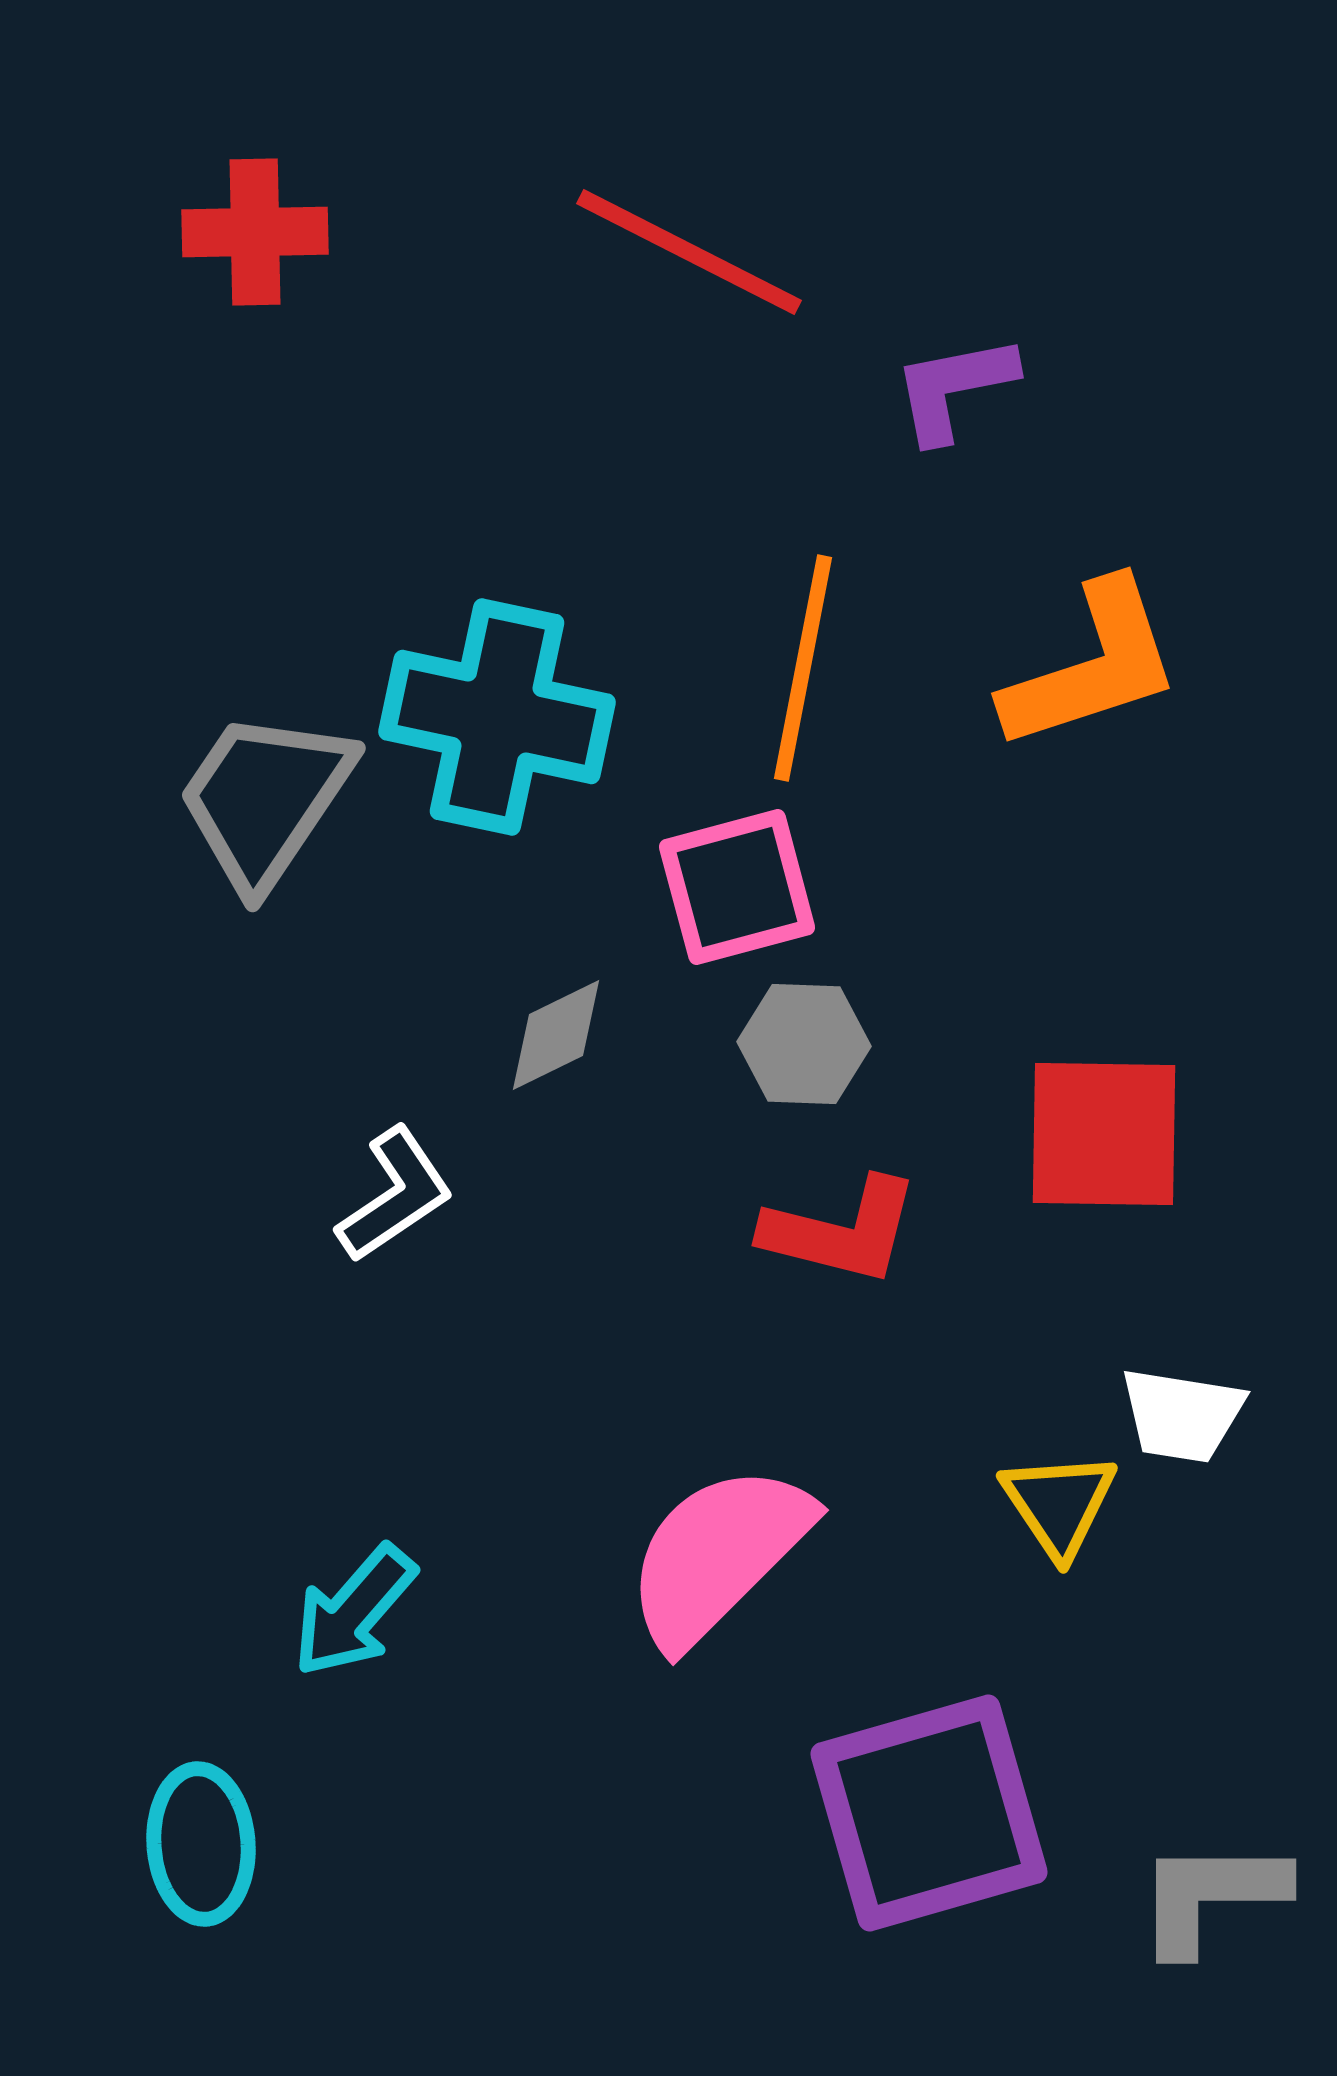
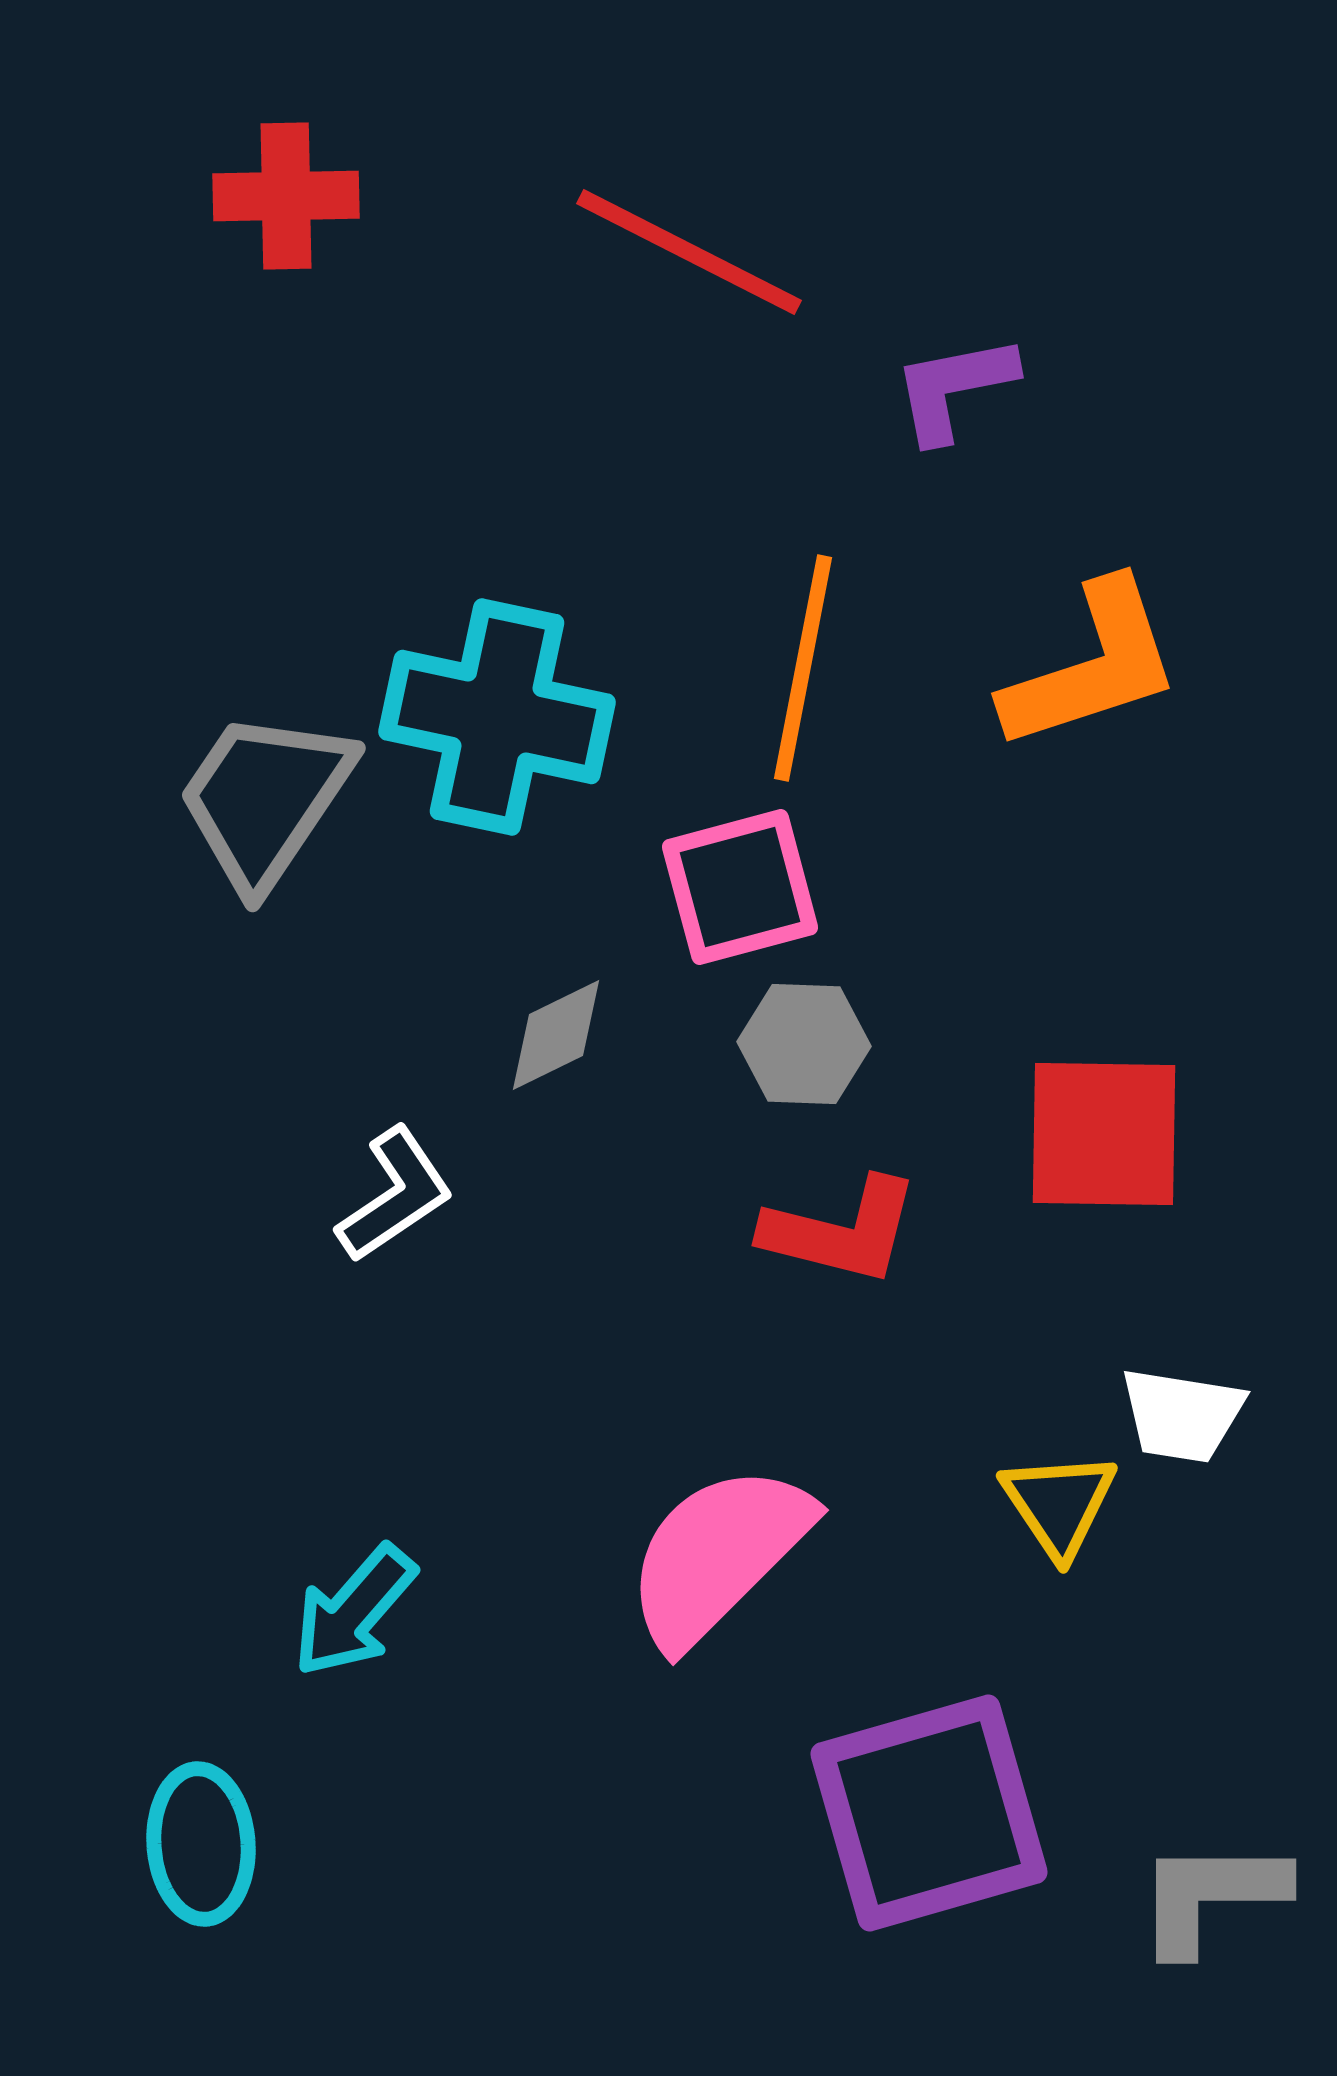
red cross: moved 31 px right, 36 px up
pink square: moved 3 px right
